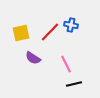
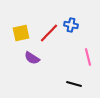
red line: moved 1 px left, 1 px down
purple semicircle: moved 1 px left
pink line: moved 22 px right, 7 px up; rotated 12 degrees clockwise
black line: rotated 28 degrees clockwise
